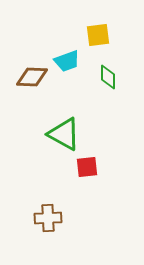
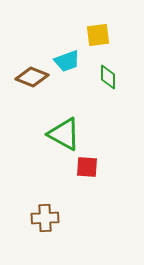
brown diamond: rotated 20 degrees clockwise
red square: rotated 10 degrees clockwise
brown cross: moved 3 px left
